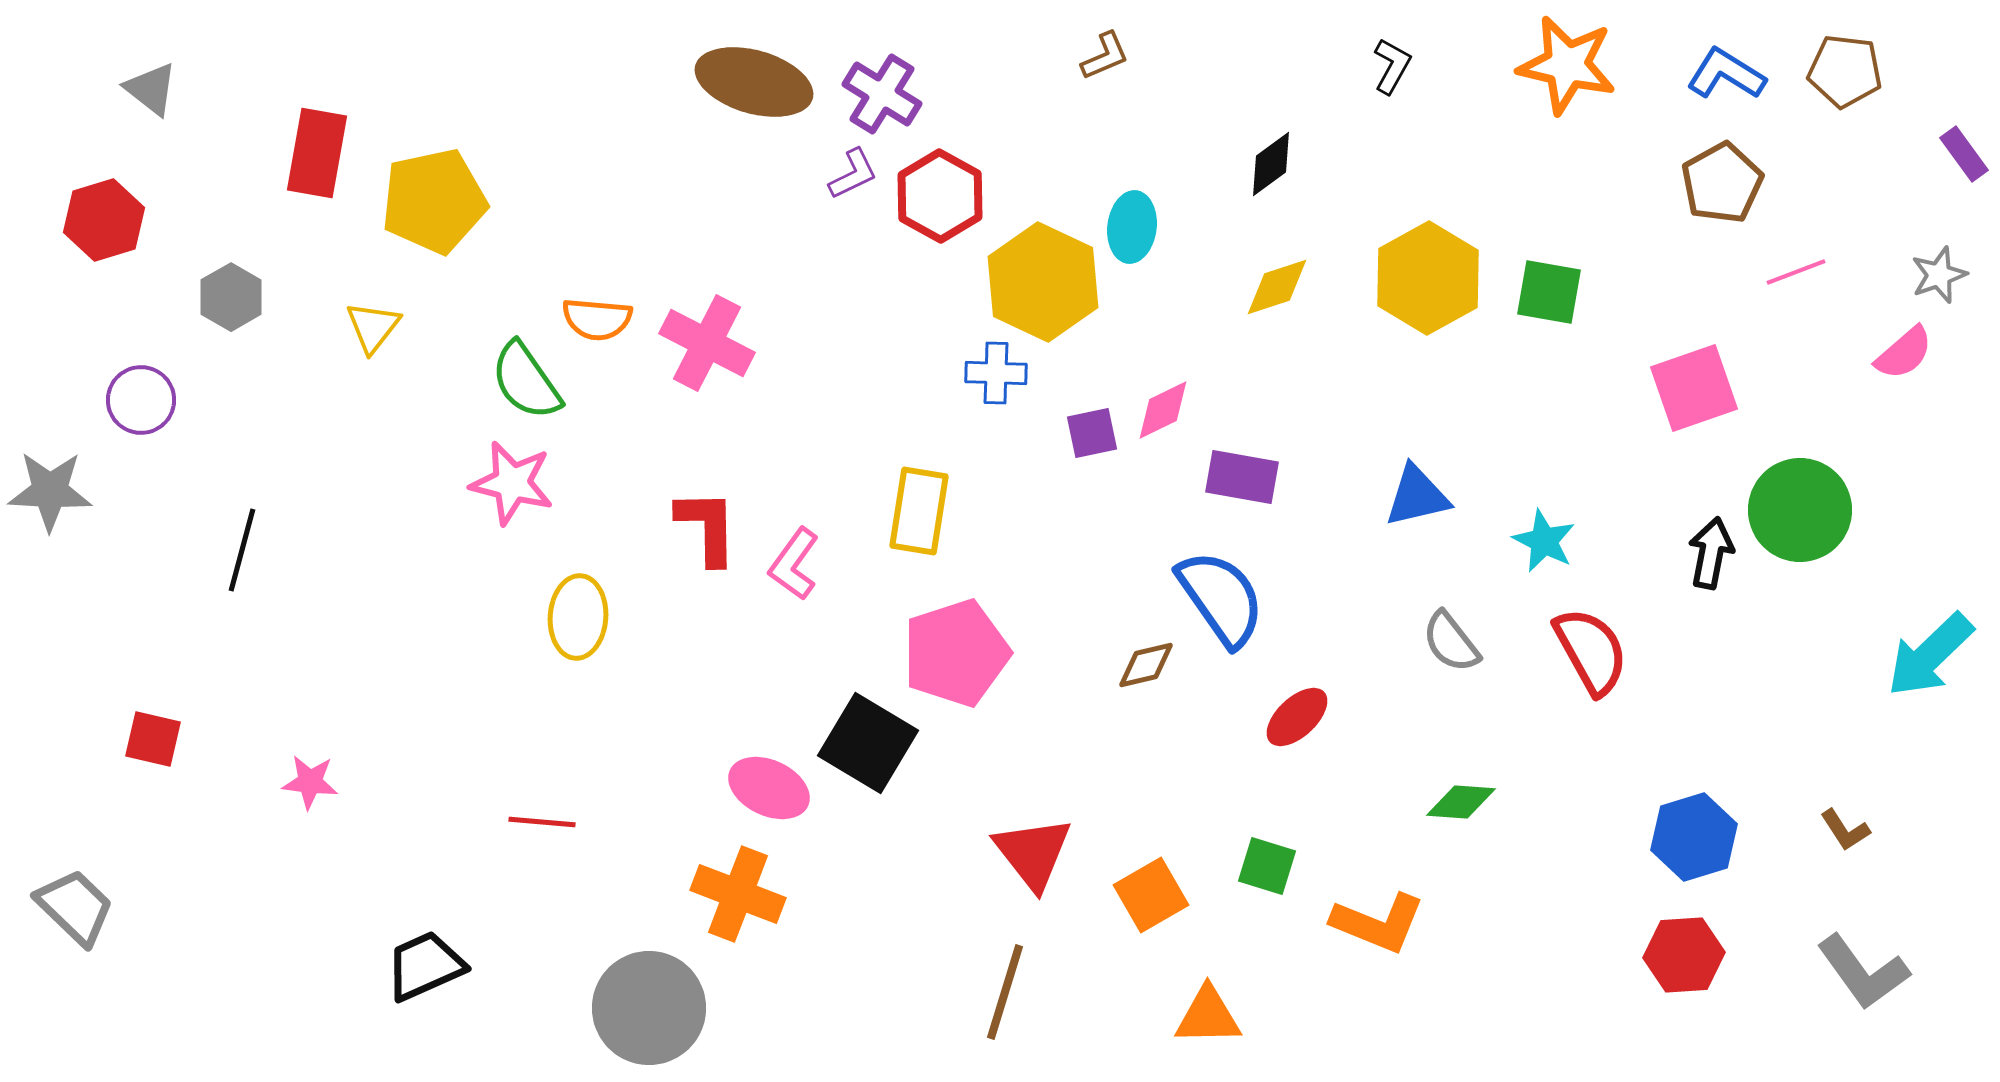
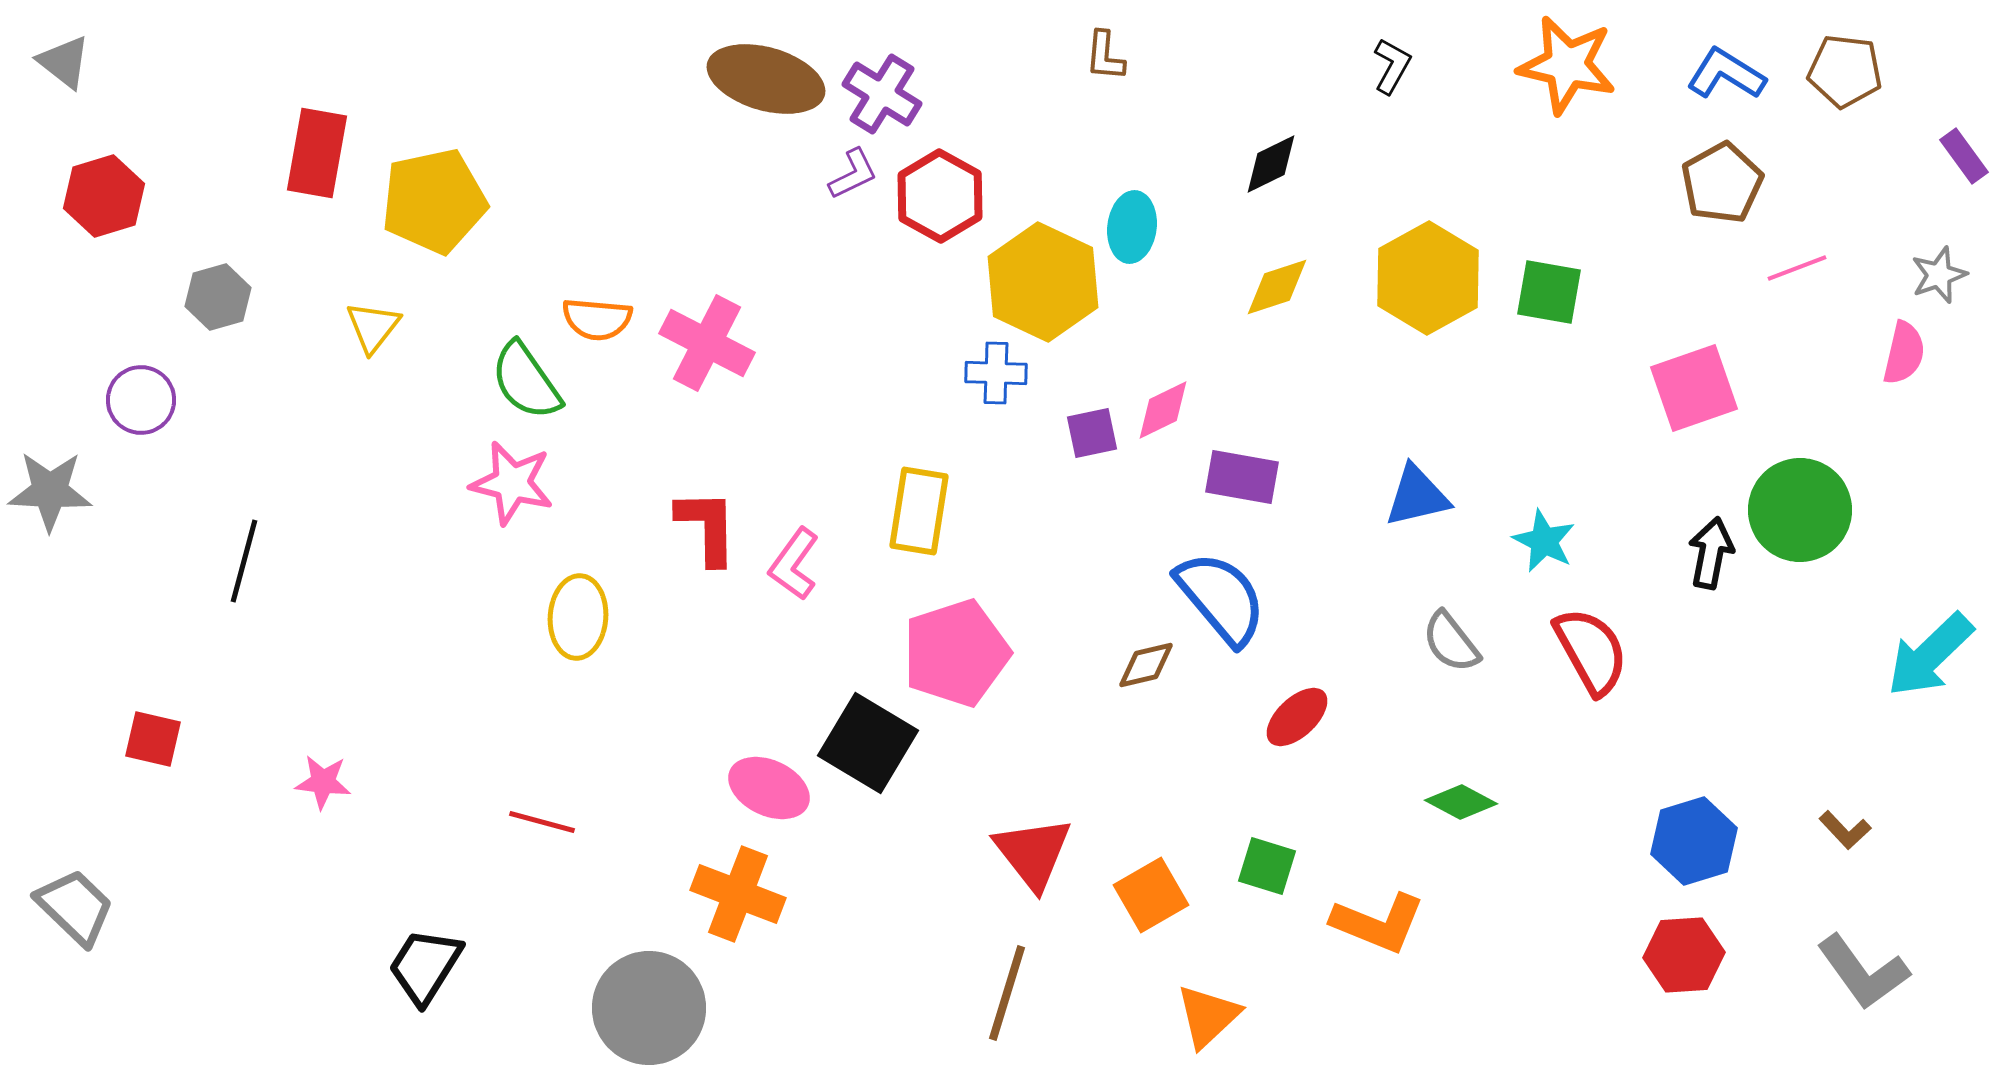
brown L-shape at (1105, 56): rotated 118 degrees clockwise
brown ellipse at (754, 82): moved 12 px right, 3 px up
gray triangle at (151, 89): moved 87 px left, 27 px up
purple rectangle at (1964, 154): moved 2 px down
black diamond at (1271, 164): rotated 10 degrees clockwise
red hexagon at (104, 220): moved 24 px up
pink line at (1796, 272): moved 1 px right, 4 px up
gray hexagon at (231, 297): moved 13 px left; rotated 14 degrees clockwise
pink semicircle at (1904, 353): rotated 36 degrees counterclockwise
black line at (242, 550): moved 2 px right, 11 px down
blue semicircle at (1221, 598): rotated 5 degrees counterclockwise
pink star at (310, 782): moved 13 px right
green diamond at (1461, 802): rotated 24 degrees clockwise
red line at (542, 822): rotated 10 degrees clockwise
brown L-shape at (1845, 830): rotated 10 degrees counterclockwise
blue hexagon at (1694, 837): moved 4 px down
black trapezoid at (425, 966): rotated 34 degrees counterclockwise
brown line at (1005, 992): moved 2 px right, 1 px down
orange triangle at (1208, 1016): rotated 42 degrees counterclockwise
